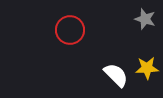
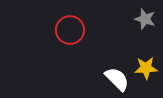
yellow star: moved 1 px left
white semicircle: moved 1 px right, 4 px down
